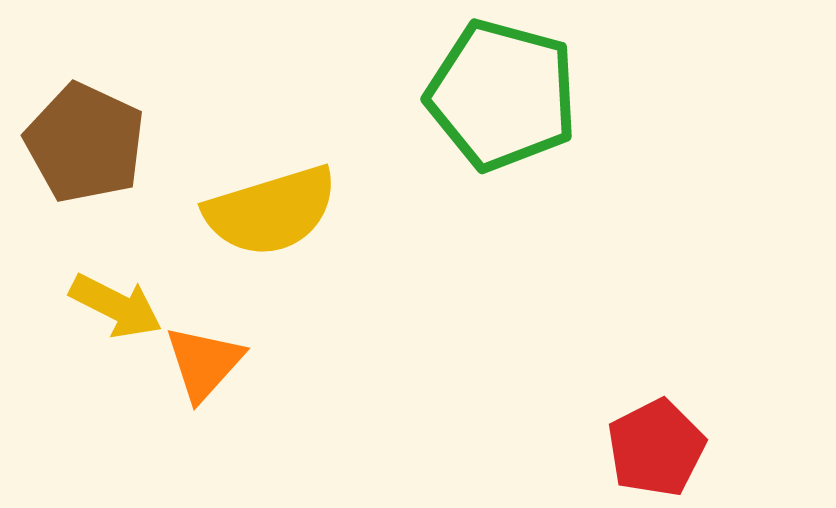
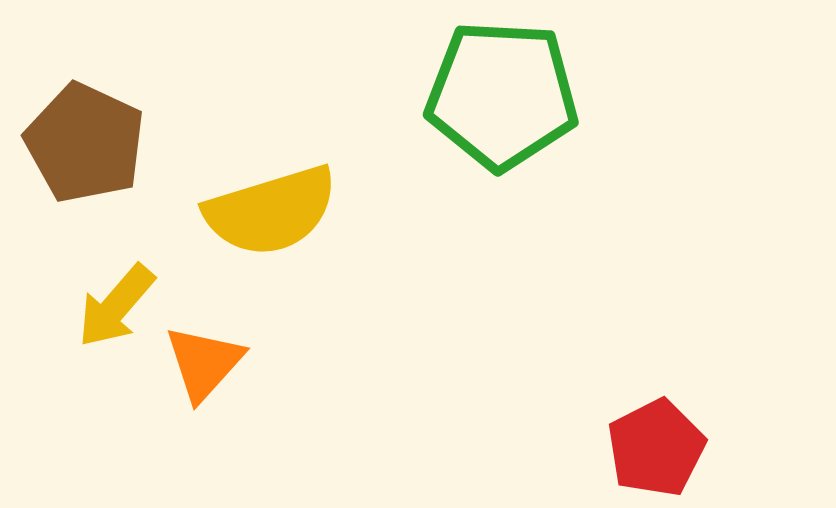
green pentagon: rotated 12 degrees counterclockwise
yellow arrow: rotated 104 degrees clockwise
